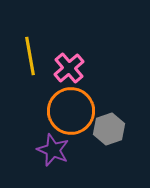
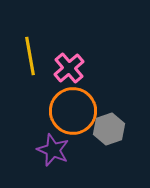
orange circle: moved 2 px right
